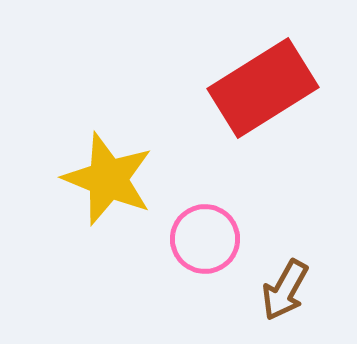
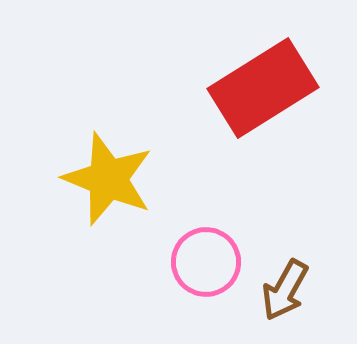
pink circle: moved 1 px right, 23 px down
